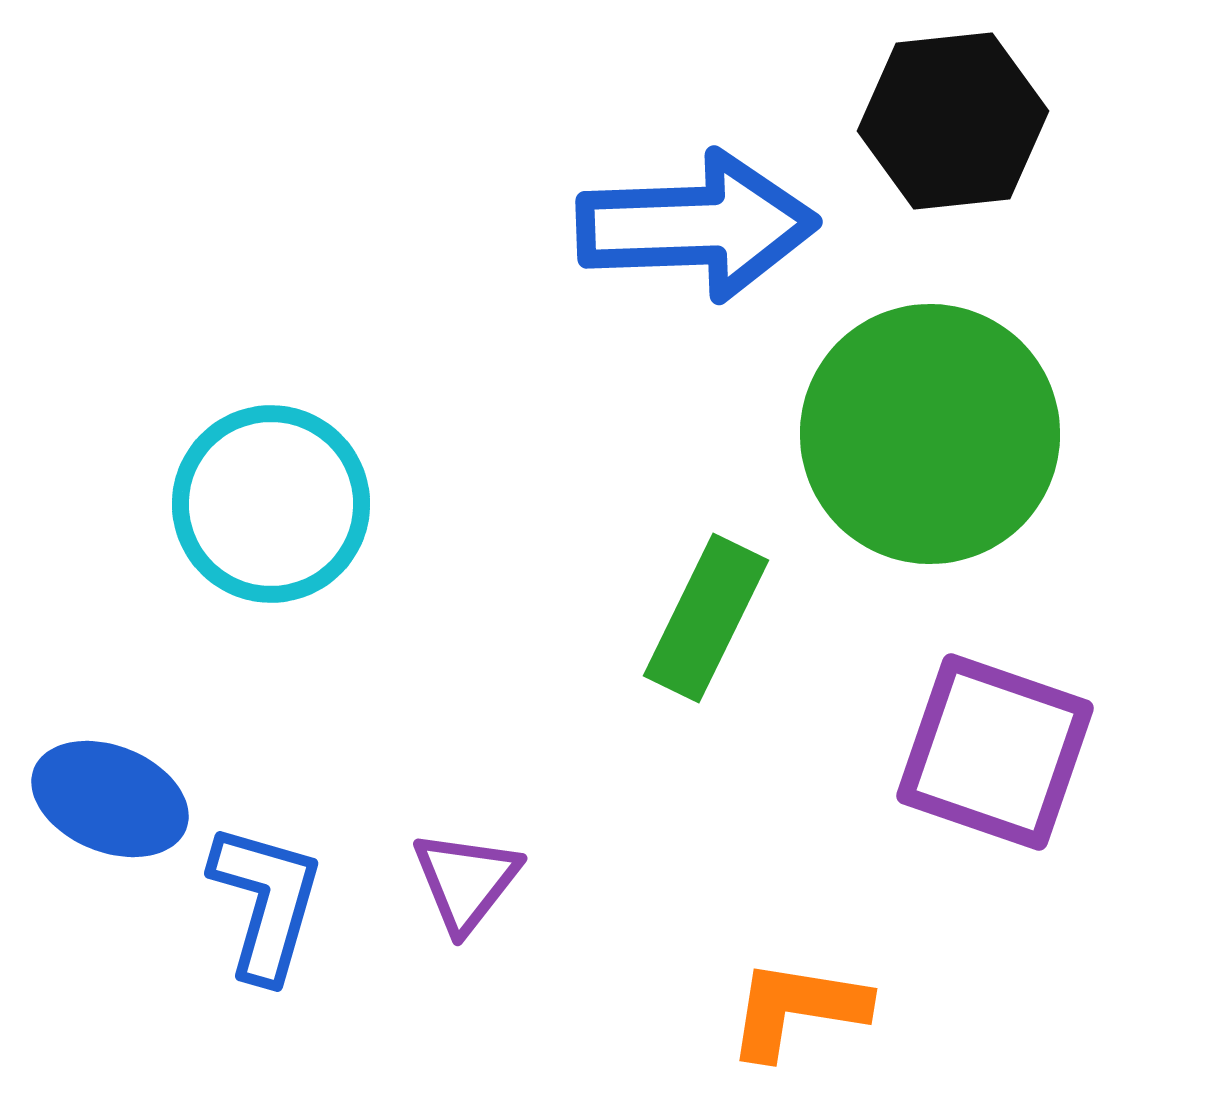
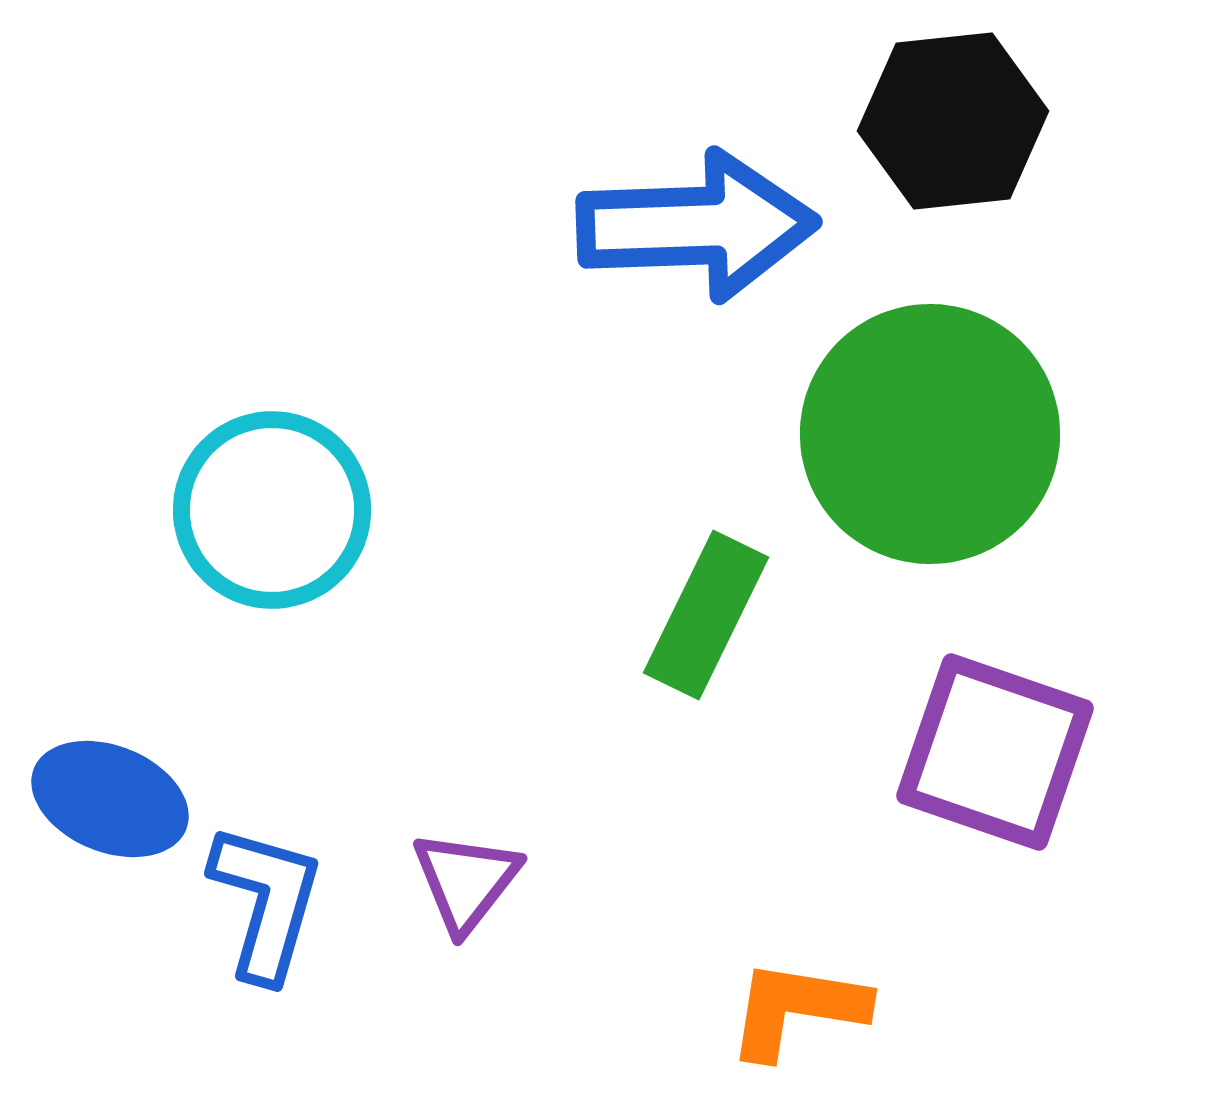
cyan circle: moved 1 px right, 6 px down
green rectangle: moved 3 px up
